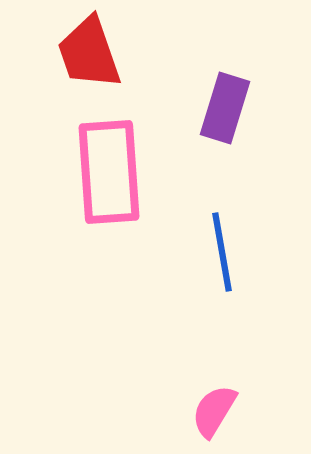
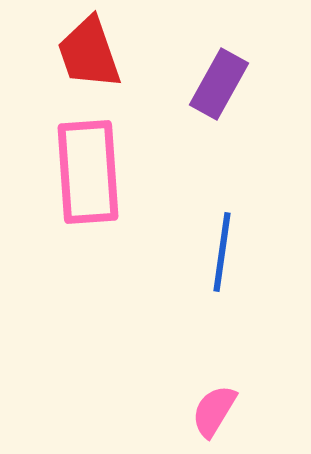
purple rectangle: moved 6 px left, 24 px up; rotated 12 degrees clockwise
pink rectangle: moved 21 px left
blue line: rotated 18 degrees clockwise
